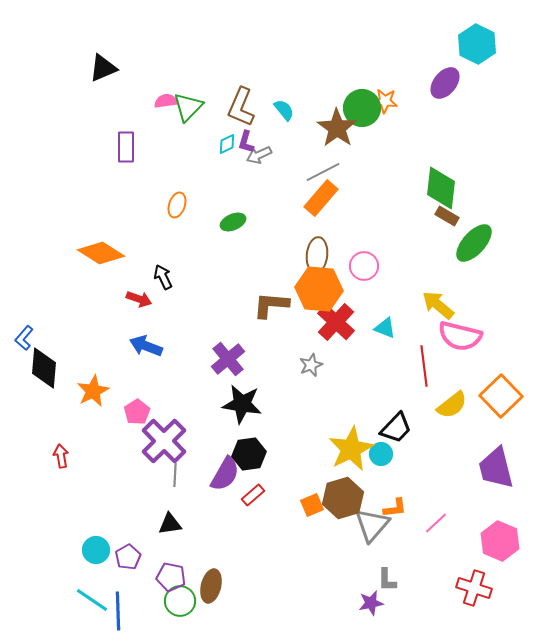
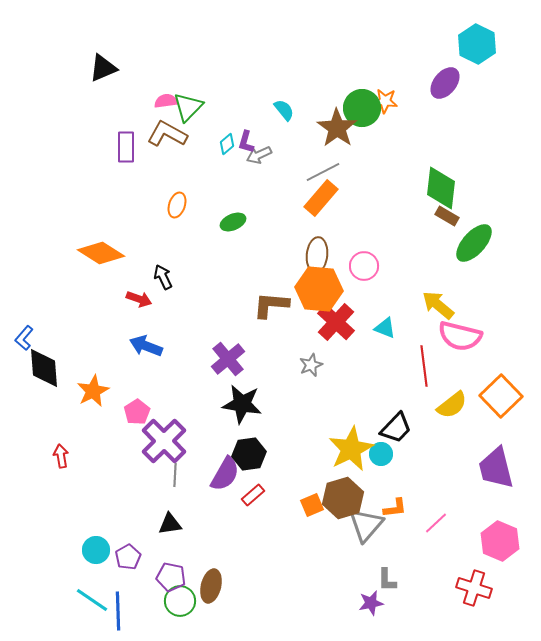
brown L-shape at (241, 107): moved 74 px left, 27 px down; rotated 96 degrees clockwise
cyan diamond at (227, 144): rotated 15 degrees counterclockwise
black diamond at (44, 368): rotated 9 degrees counterclockwise
gray triangle at (372, 525): moved 6 px left
